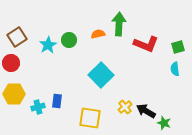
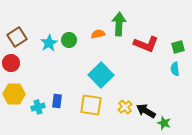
cyan star: moved 1 px right, 2 px up
yellow square: moved 1 px right, 13 px up
